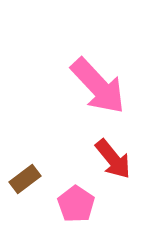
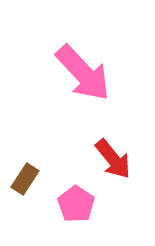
pink arrow: moved 15 px left, 13 px up
brown rectangle: rotated 20 degrees counterclockwise
